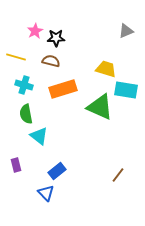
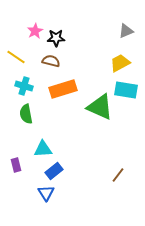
yellow line: rotated 18 degrees clockwise
yellow trapezoid: moved 14 px right, 6 px up; rotated 45 degrees counterclockwise
cyan cross: moved 1 px down
cyan triangle: moved 4 px right, 13 px down; rotated 42 degrees counterclockwise
blue rectangle: moved 3 px left
blue triangle: rotated 12 degrees clockwise
